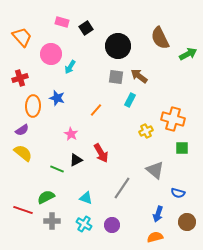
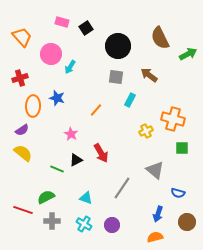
brown arrow: moved 10 px right, 1 px up
